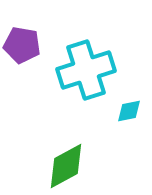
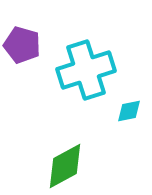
purple pentagon: rotated 6 degrees clockwise
green diamond: moved 1 px left
